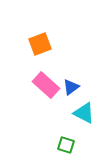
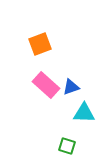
blue triangle: rotated 18 degrees clockwise
cyan triangle: rotated 25 degrees counterclockwise
green square: moved 1 px right, 1 px down
